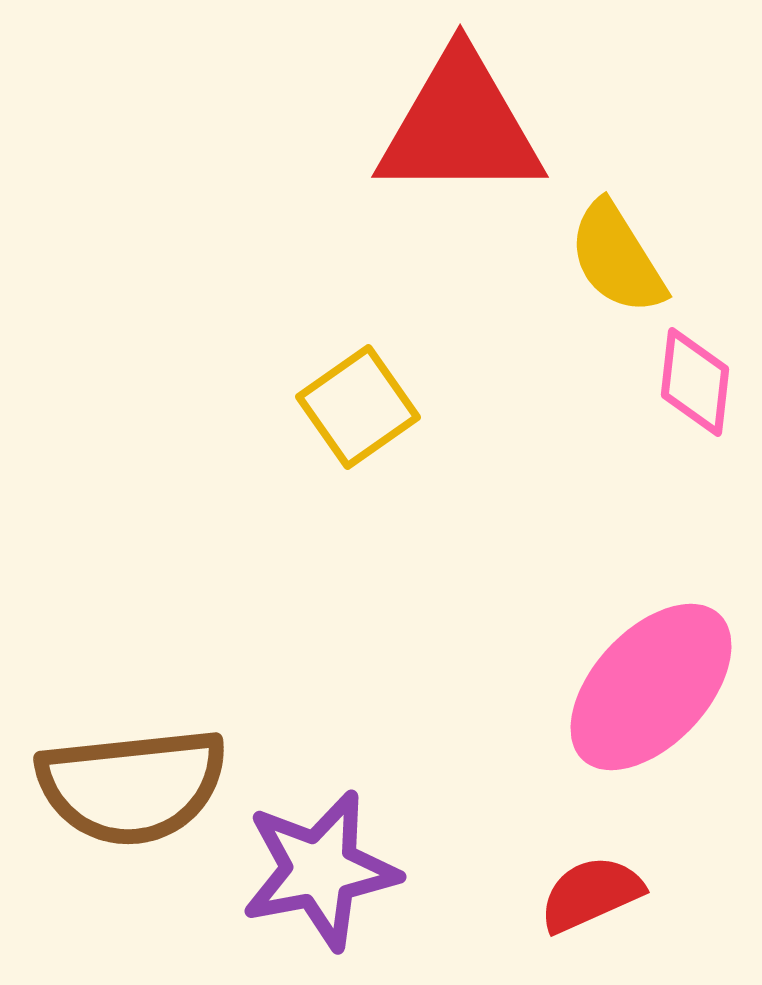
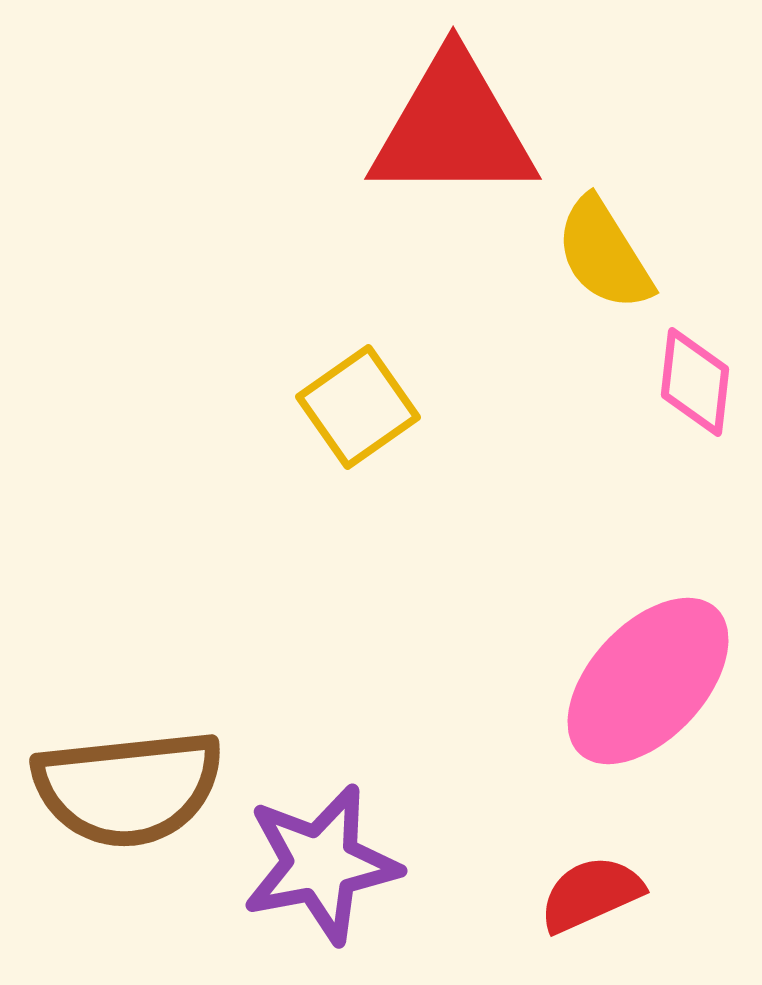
red triangle: moved 7 px left, 2 px down
yellow semicircle: moved 13 px left, 4 px up
pink ellipse: moved 3 px left, 6 px up
brown semicircle: moved 4 px left, 2 px down
purple star: moved 1 px right, 6 px up
